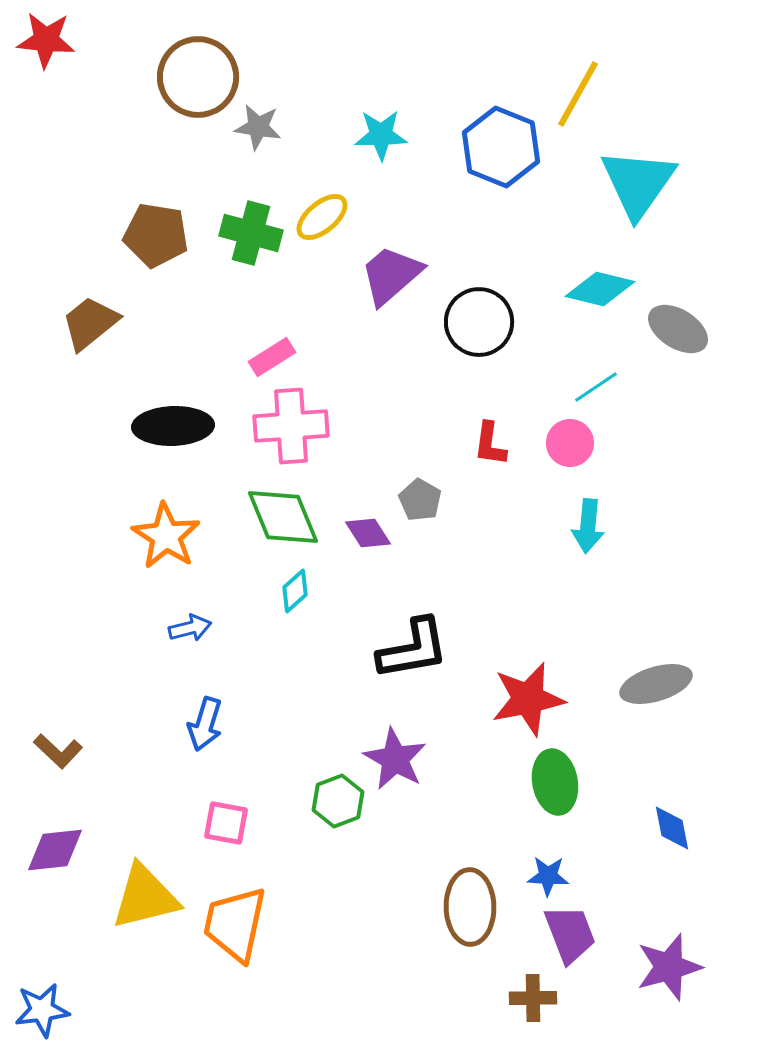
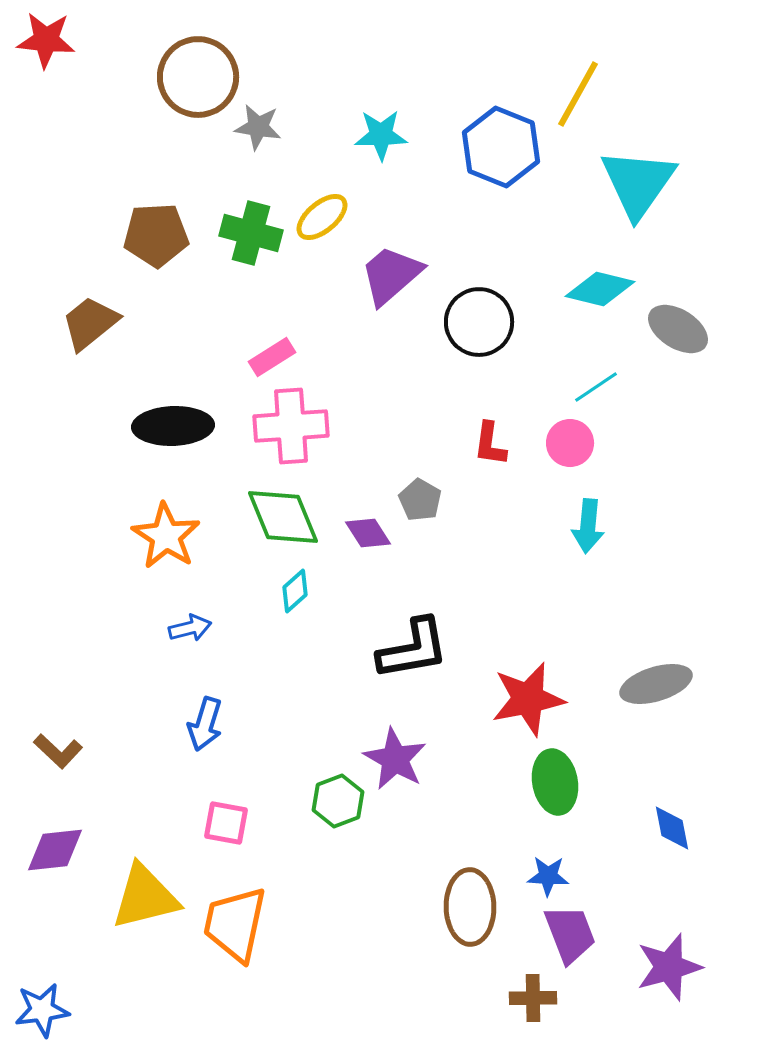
brown pentagon at (156, 235): rotated 12 degrees counterclockwise
